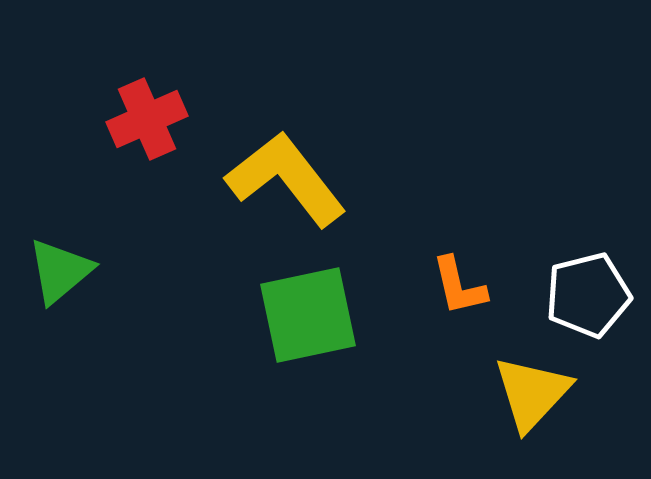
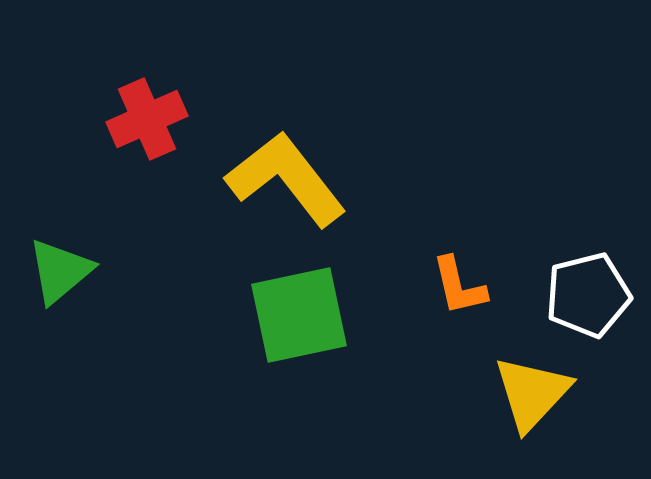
green square: moved 9 px left
